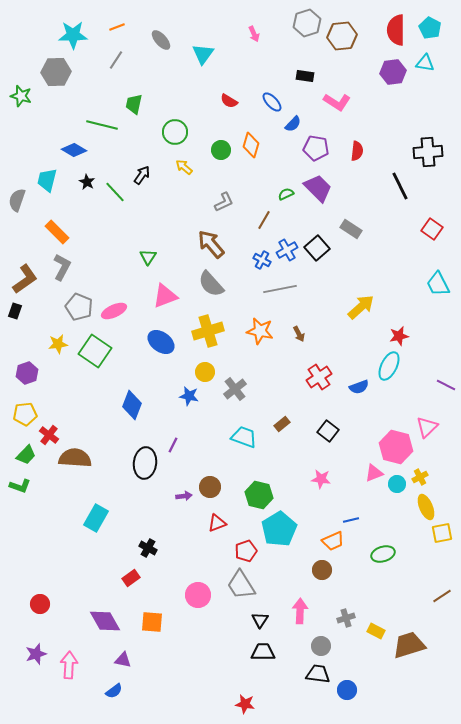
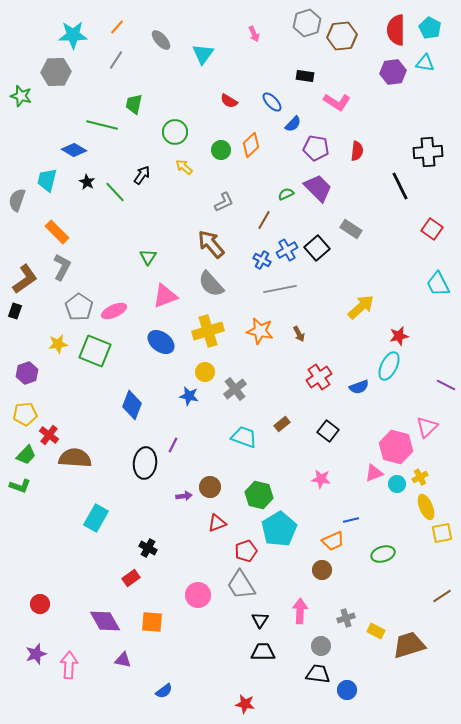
orange line at (117, 27): rotated 28 degrees counterclockwise
orange diamond at (251, 145): rotated 30 degrees clockwise
gray pentagon at (79, 307): rotated 12 degrees clockwise
green square at (95, 351): rotated 12 degrees counterclockwise
blue semicircle at (114, 691): moved 50 px right
